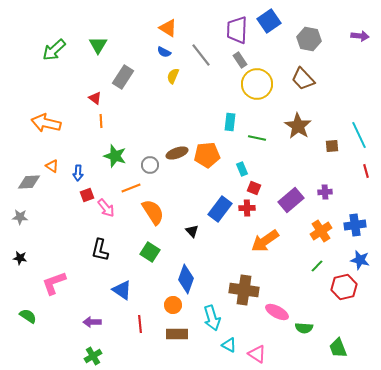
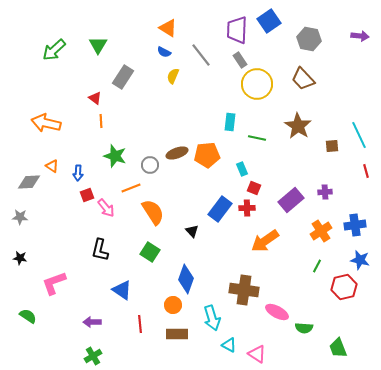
green line at (317, 266): rotated 16 degrees counterclockwise
